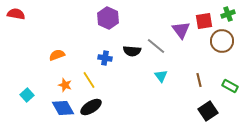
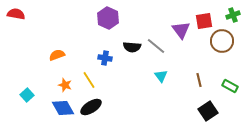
green cross: moved 5 px right, 1 px down
black semicircle: moved 4 px up
